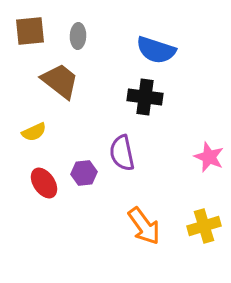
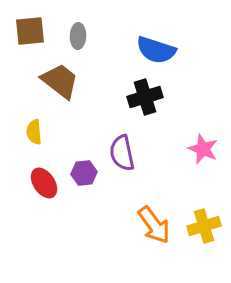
black cross: rotated 24 degrees counterclockwise
yellow semicircle: rotated 110 degrees clockwise
pink star: moved 6 px left, 8 px up
orange arrow: moved 10 px right, 1 px up
